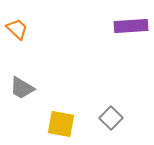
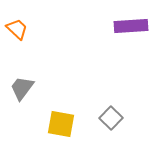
gray trapezoid: rotated 96 degrees clockwise
